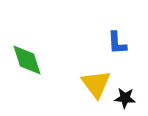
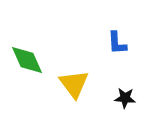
green diamond: rotated 6 degrees counterclockwise
yellow triangle: moved 22 px left
